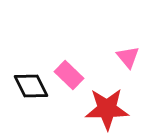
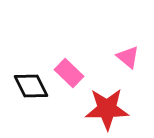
pink triangle: rotated 10 degrees counterclockwise
pink rectangle: moved 2 px up
